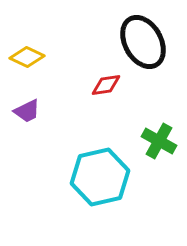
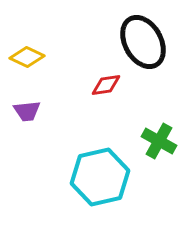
purple trapezoid: rotated 20 degrees clockwise
